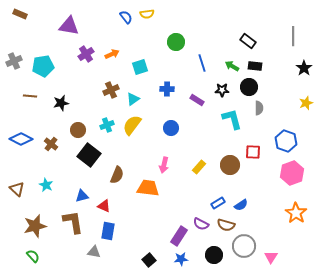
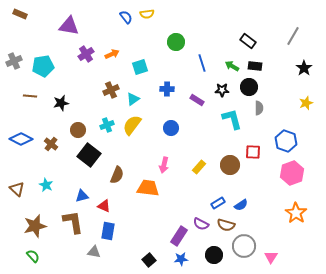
gray line at (293, 36): rotated 30 degrees clockwise
